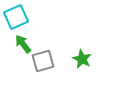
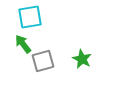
cyan square: moved 14 px right; rotated 15 degrees clockwise
